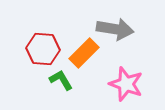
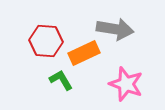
red hexagon: moved 3 px right, 8 px up
orange rectangle: rotated 20 degrees clockwise
